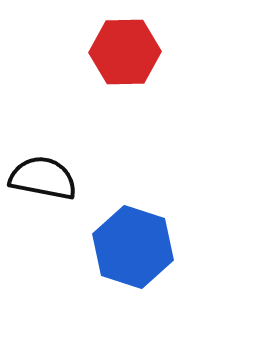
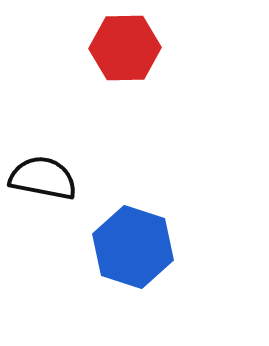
red hexagon: moved 4 px up
